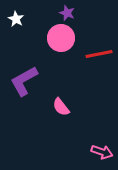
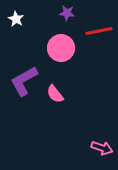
purple star: rotated 14 degrees counterclockwise
pink circle: moved 10 px down
red line: moved 23 px up
pink semicircle: moved 6 px left, 13 px up
pink arrow: moved 4 px up
